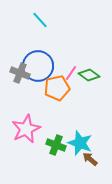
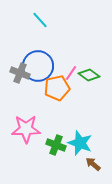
pink star: rotated 24 degrees clockwise
brown arrow: moved 3 px right, 5 px down
